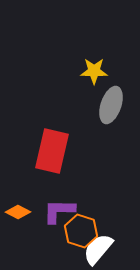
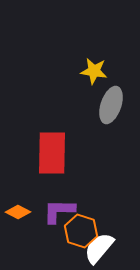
yellow star: rotated 8 degrees clockwise
red rectangle: moved 2 px down; rotated 12 degrees counterclockwise
white semicircle: moved 1 px right, 1 px up
